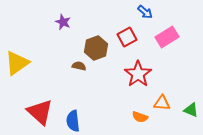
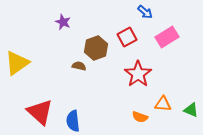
orange triangle: moved 1 px right, 1 px down
